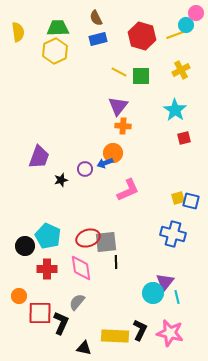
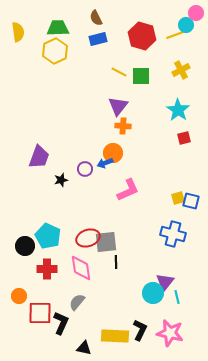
cyan star at (175, 110): moved 3 px right
